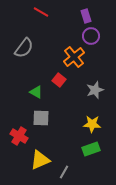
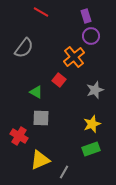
yellow star: rotated 24 degrees counterclockwise
